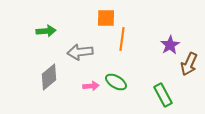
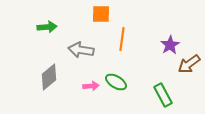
orange square: moved 5 px left, 4 px up
green arrow: moved 1 px right, 4 px up
gray arrow: moved 1 px right, 2 px up; rotated 15 degrees clockwise
brown arrow: rotated 30 degrees clockwise
